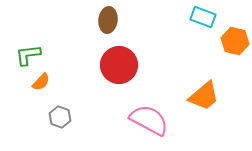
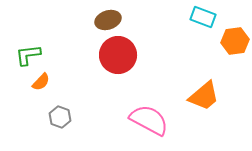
brown ellipse: rotated 65 degrees clockwise
orange hexagon: rotated 20 degrees counterclockwise
red circle: moved 1 px left, 10 px up
